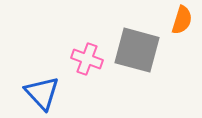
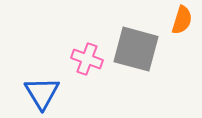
gray square: moved 1 px left, 1 px up
blue triangle: rotated 12 degrees clockwise
